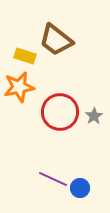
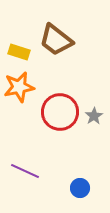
yellow rectangle: moved 6 px left, 4 px up
purple line: moved 28 px left, 8 px up
